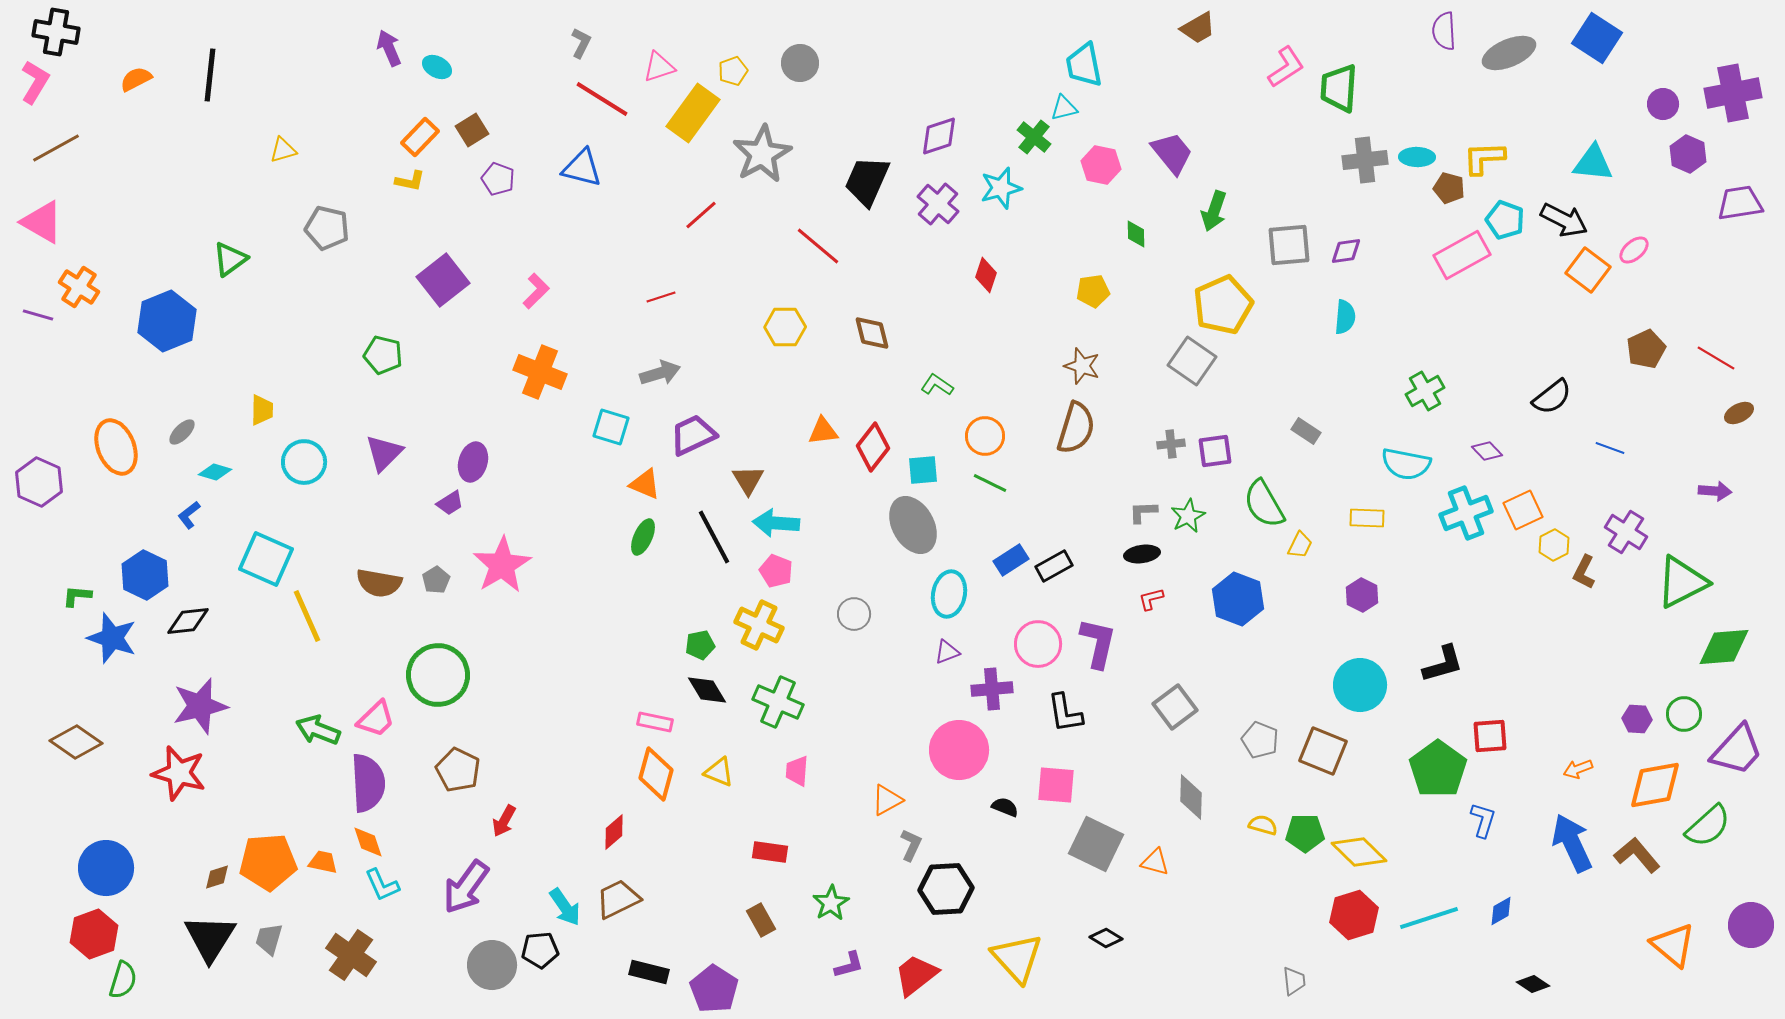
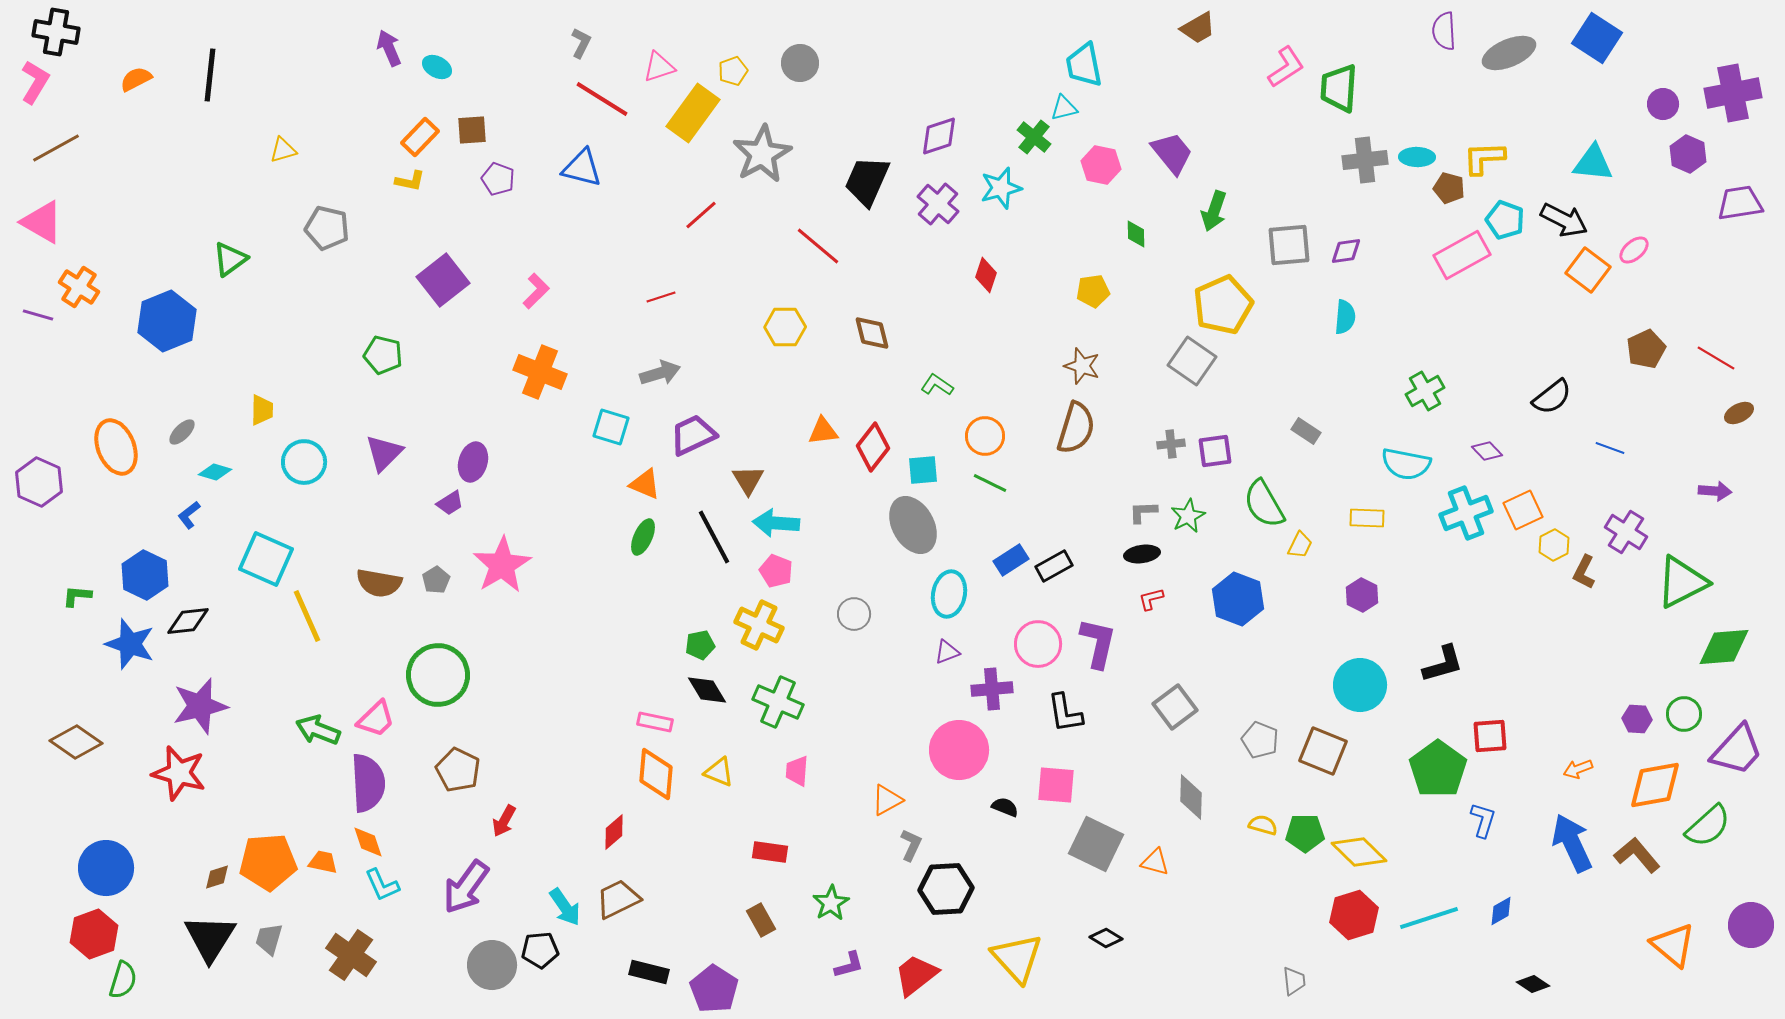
brown square at (472, 130): rotated 28 degrees clockwise
blue star at (112, 638): moved 18 px right, 6 px down
orange diamond at (656, 774): rotated 10 degrees counterclockwise
